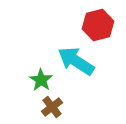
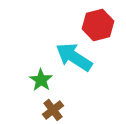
cyan arrow: moved 2 px left, 4 px up
brown cross: moved 1 px right, 3 px down
